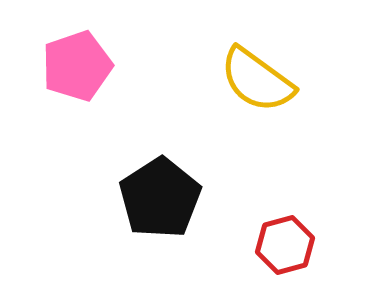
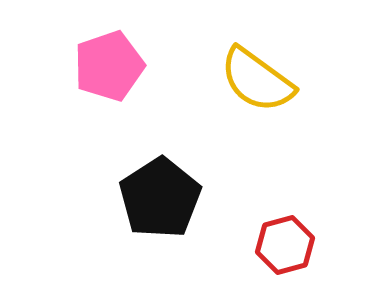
pink pentagon: moved 32 px right
